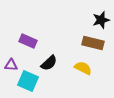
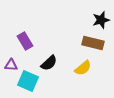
purple rectangle: moved 3 px left; rotated 36 degrees clockwise
yellow semicircle: rotated 114 degrees clockwise
